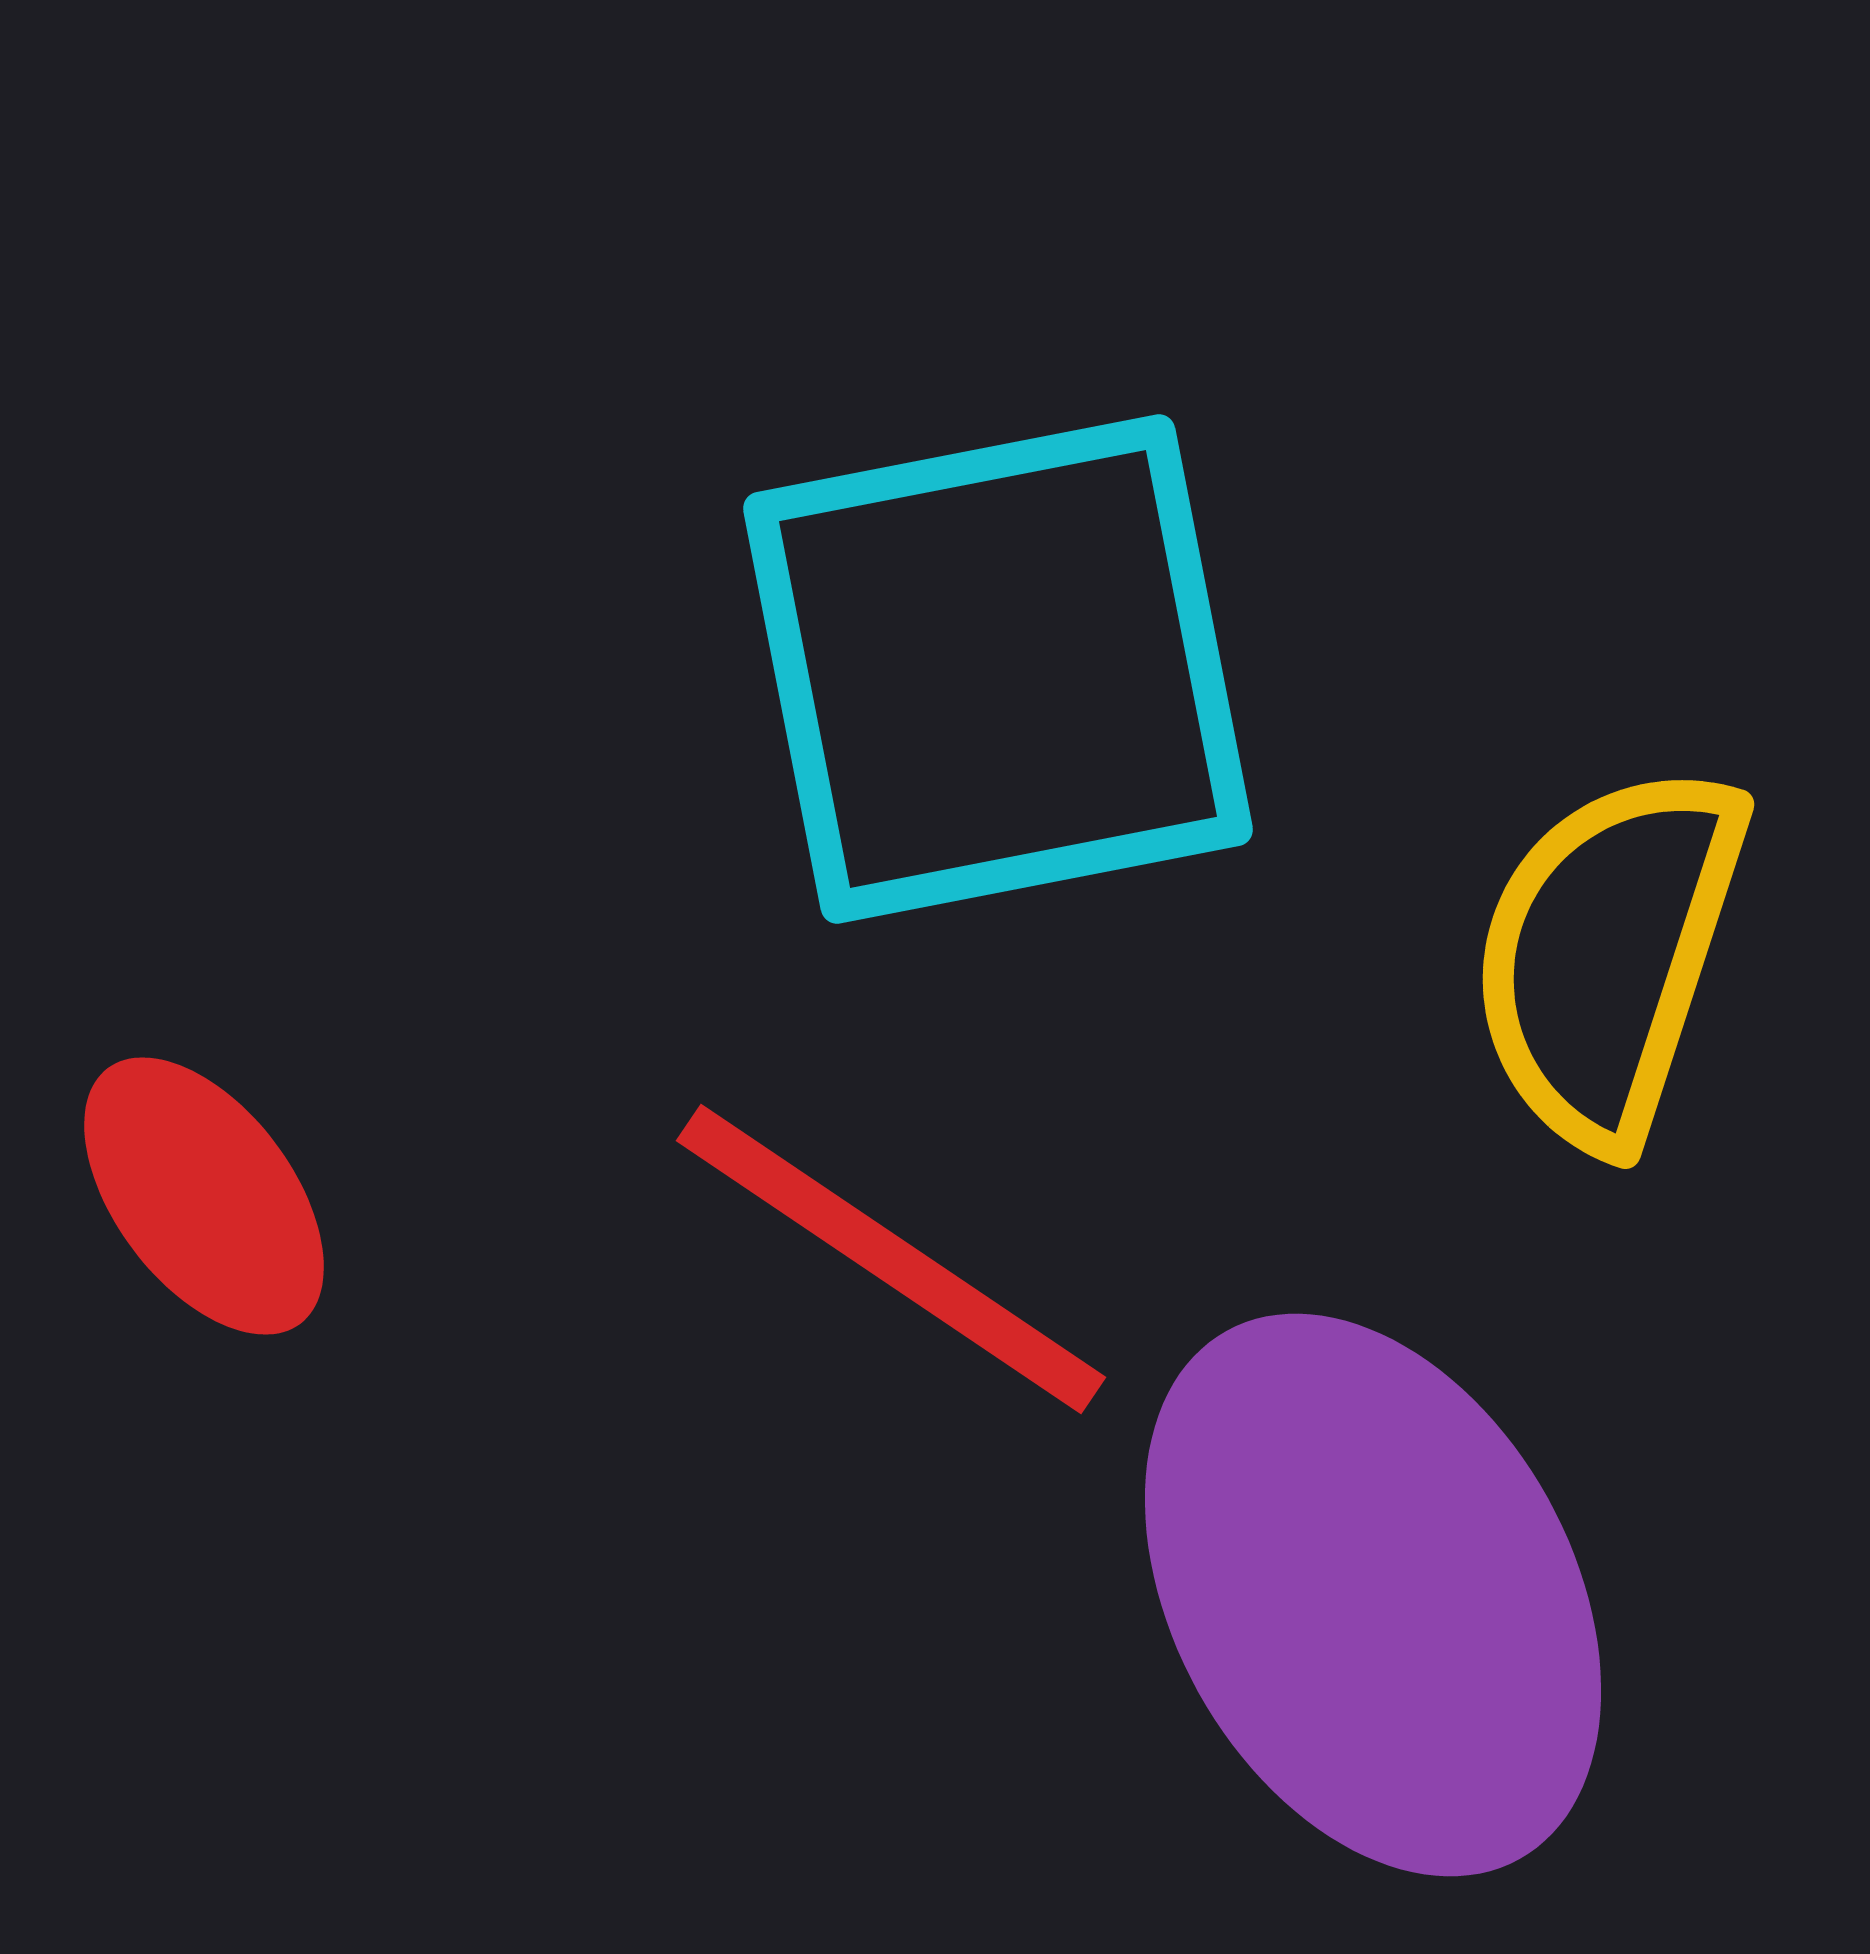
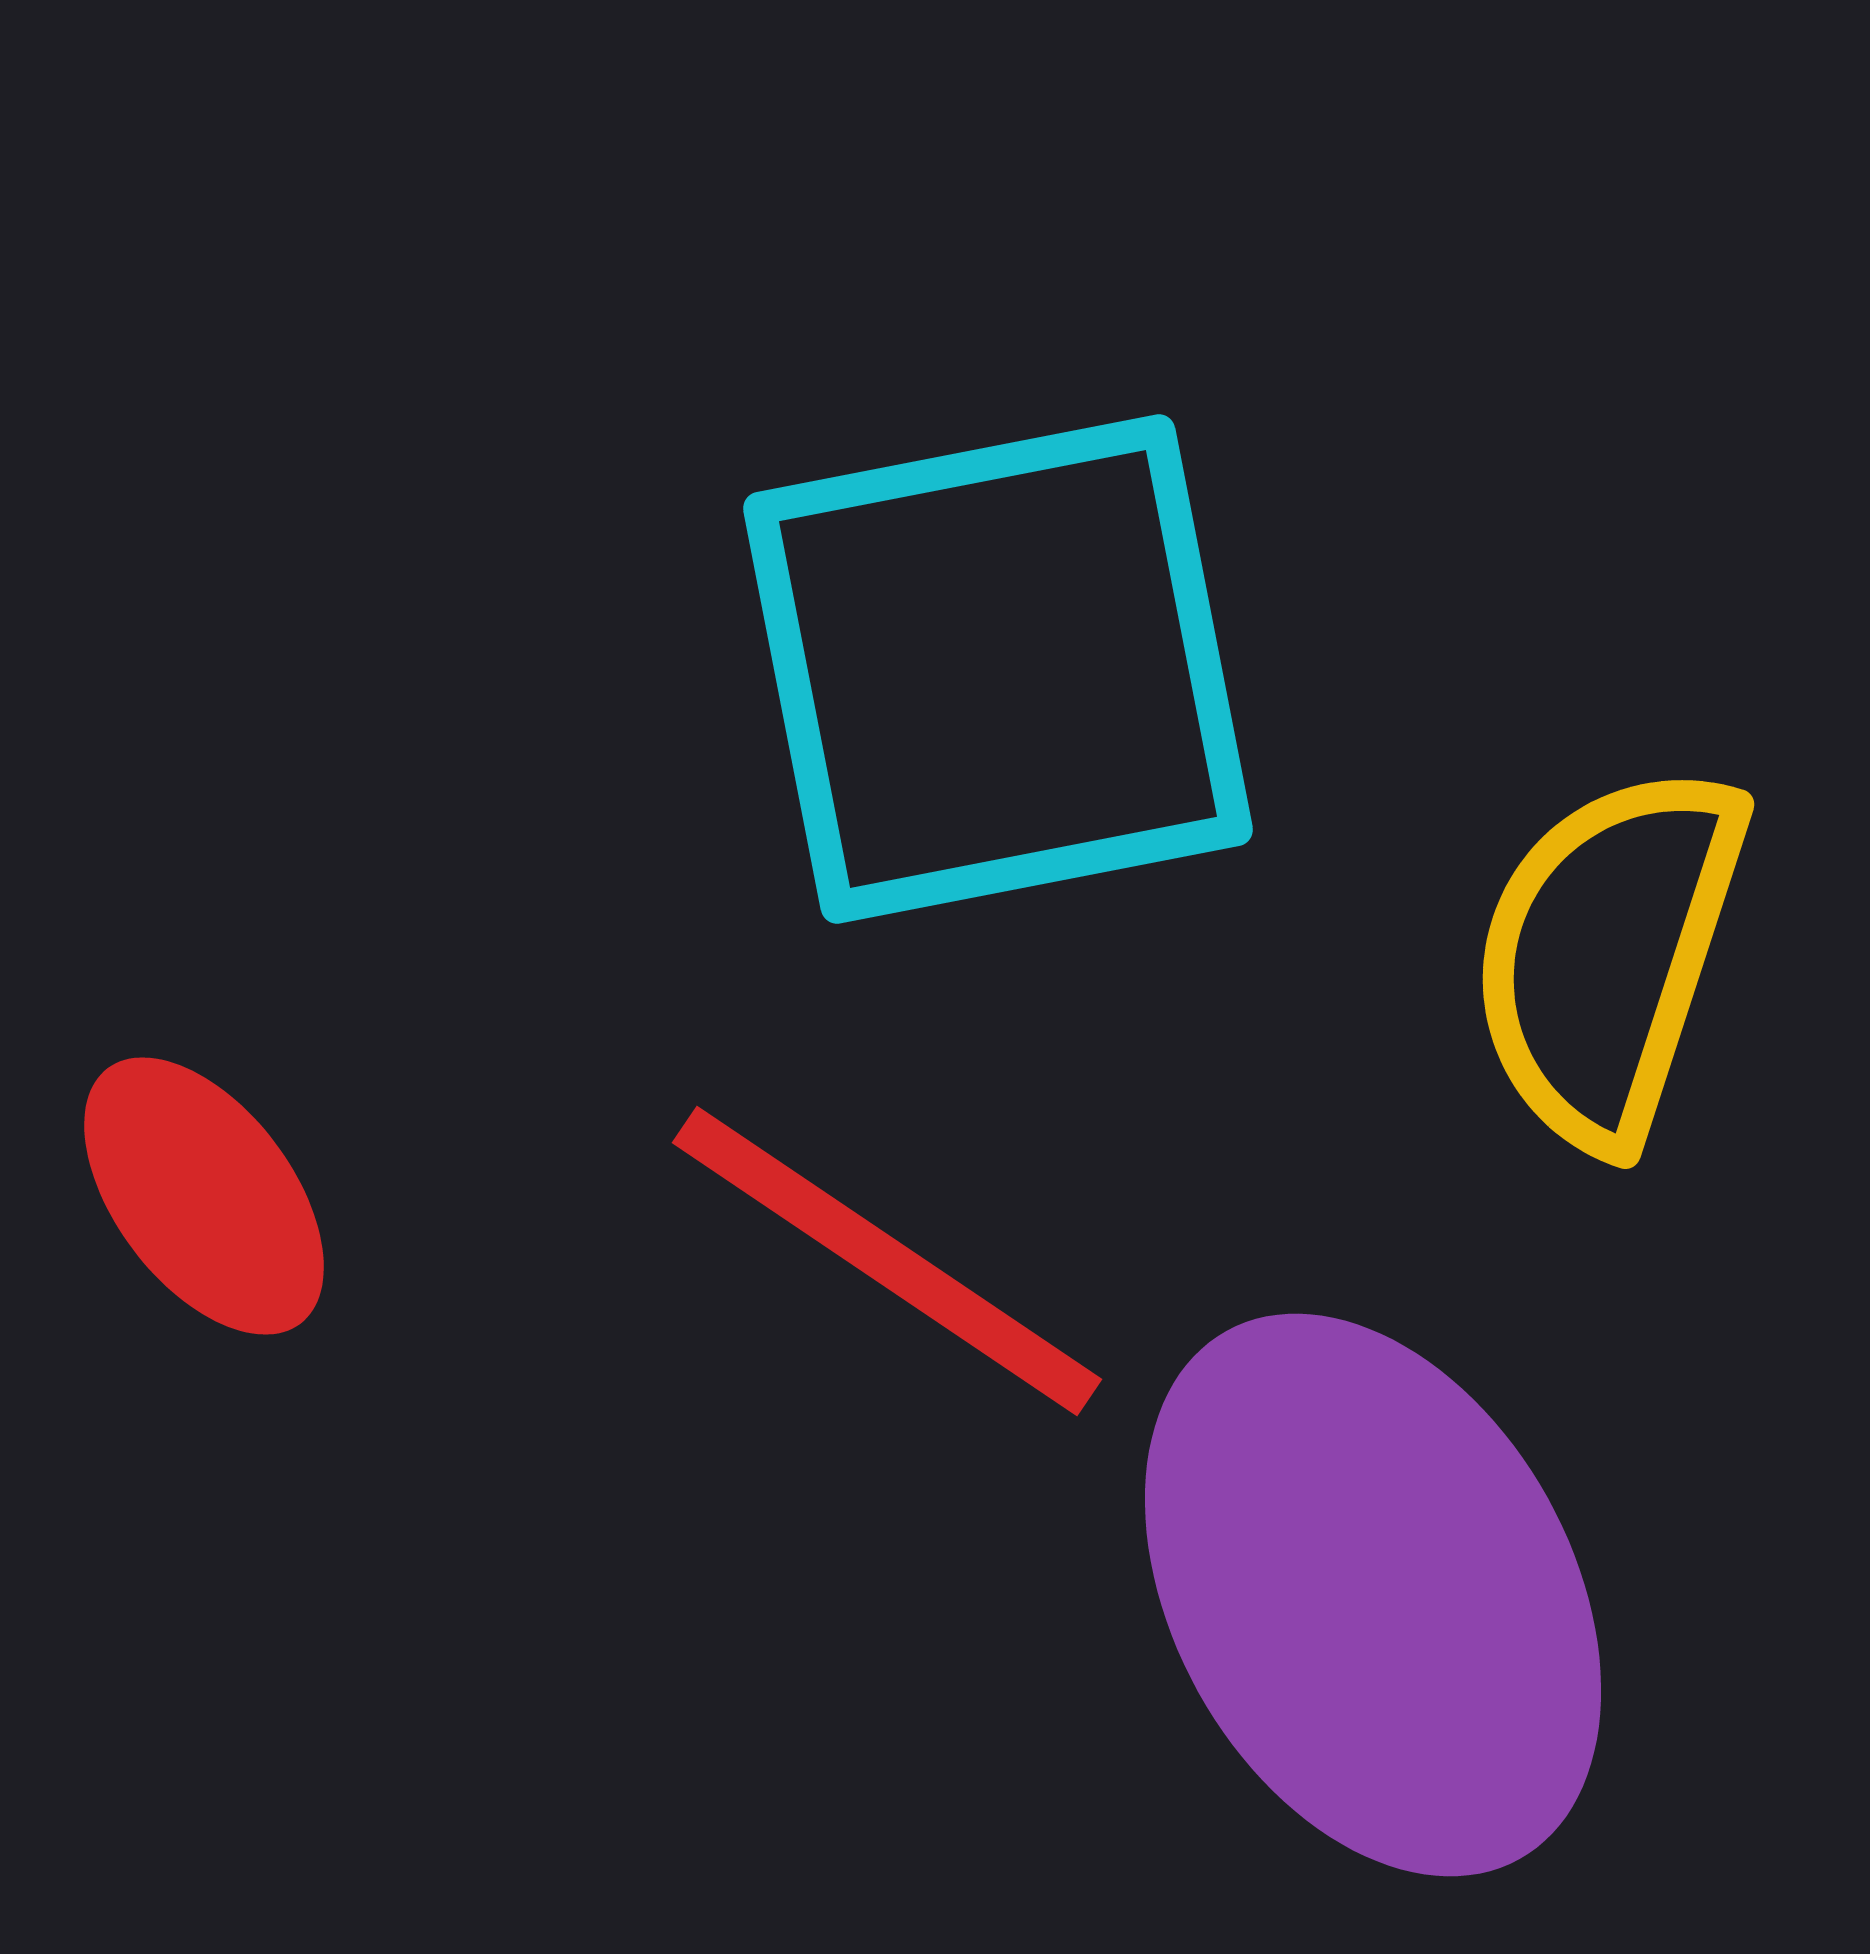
red line: moved 4 px left, 2 px down
